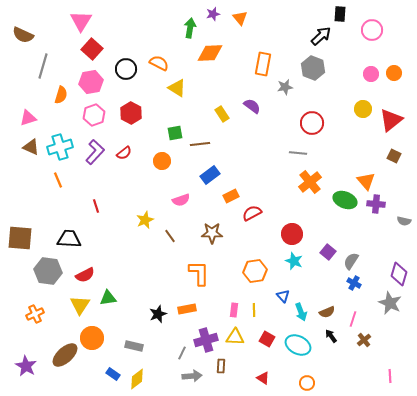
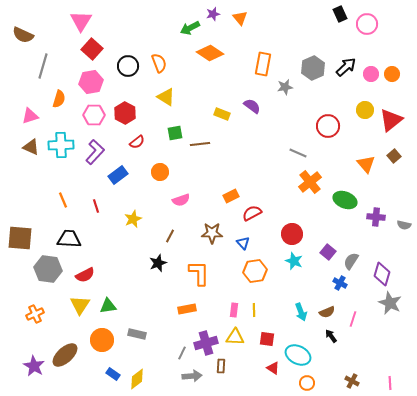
black rectangle at (340, 14): rotated 28 degrees counterclockwise
green arrow at (190, 28): rotated 126 degrees counterclockwise
pink circle at (372, 30): moved 5 px left, 6 px up
black arrow at (321, 36): moved 25 px right, 31 px down
orange diamond at (210, 53): rotated 36 degrees clockwise
orange semicircle at (159, 63): rotated 42 degrees clockwise
gray hexagon at (313, 68): rotated 15 degrees clockwise
black circle at (126, 69): moved 2 px right, 3 px up
orange circle at (394, 73): moved 2 px left, 1 px down
yellow triangle at (177, 88): moved 11 px left, 9 px down
orange semicircle at (61, 95): moved 2 px left, 4 px down
yellow circle at (363, 109): moved 2 px right, 1 px down
red hexagon at (131, 113): moved 6 px left
yellow rectangle at (222, 114): rotated 35 degrees counterclockwise
pink hexagon at (94, 115): rotated 20 degrees clockwise
pink triangle at (28, 118): moved 2 px right, 2 px up
red circle at (312, 123): moved 16 px right, 3 px down
cyan cross at (60, 147): moved 1 px right, 2 px up; rotated 15 degrees clockwise
red semicircle at (124, 153): moved 13 px right, 11 px up
gray line at (298, 153): rotated 18 degrees clockwise
brown square at (394, 156): rotated 24 degrees clockwise
orange circle at (162, 161): moved 2 px left, 11 px down
blue rectangle at (210, 175): moved 92 px left
orange line at (58, 180): moved 5 px right, 20 px down
orange triangle at (366, 181): moved 17 px up
purple cross at (376, 204): moved 13 px down
yellow star at (145, 220): moved 12 px left, 1 px up
gray semicircle at (404, 221): moved 4 px down
brown line at (170, 236): rotated 64 degrees clockwise
gray hexagon at (48, 271): moved 2 px up
purple diamond at (399, 274): moved 17 px left
blue cross at (354, 283): moved 14 px left
blue triangle at (283, 296): moved 40 px left, 53 px up
green triangle at (108, 298): moved 8 px down
black star at (158, 314): moved 51 px up
orange circle at (92, 338): moved 10 px right, 2 px down
red square at (267, 339): rotated 21 degrees counterclockwise
purple cross at (206, 340): moved 3 px down
brown cross at (364, 340): moved 12 px left, 41 px down; rotated 24 degrees counterclockwise
cyan ellipse at (298, 345): moved 10 px down
gray rectangle at (134, 346): moved 3 px right, 12 px up
purple star at (26, 366): moved 8 px right
pink line at (390, 376): moved 7 px down
red triangle at (263, 378): moved 10 px right, 10 px up
